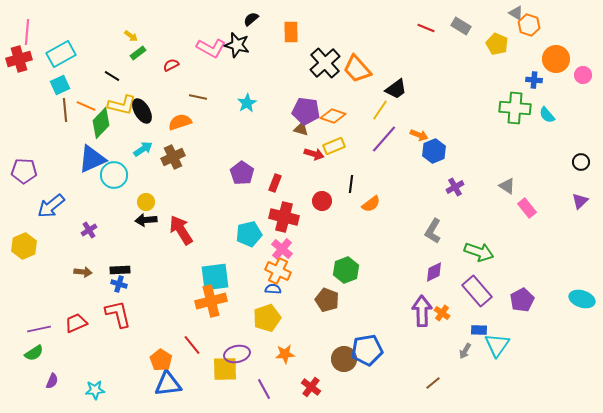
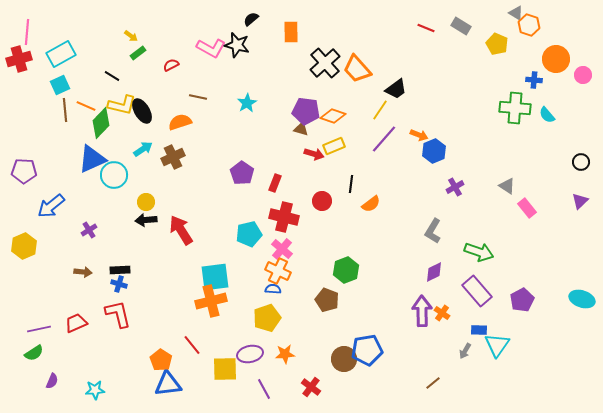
purple ellipse at (237, 354): moved 13 px right
